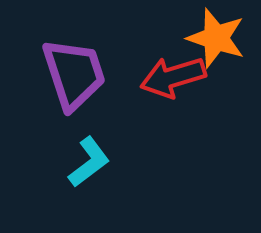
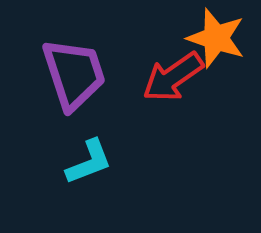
red arrow: rotated 18 degrees counterclockwise
cyan L-shape: rotated 16 degrees clockwise
